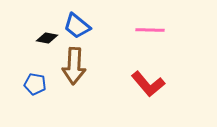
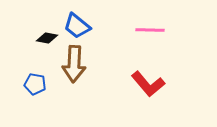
brown arrow: moved 2 px up
